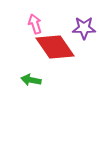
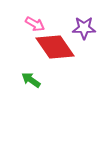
pink arrow: rotated 138 degrees clockwise
green arrow: rotated 24 degrees clockwise
